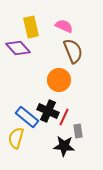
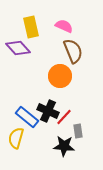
orange circle: moved 1 px right, 4 px up
red line: rotated 18 degrees clockwise
